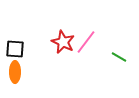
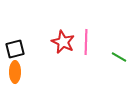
pink line: rotated 35 degrees counterclockwise
black square: rotated 18 degrees counterclockwise
